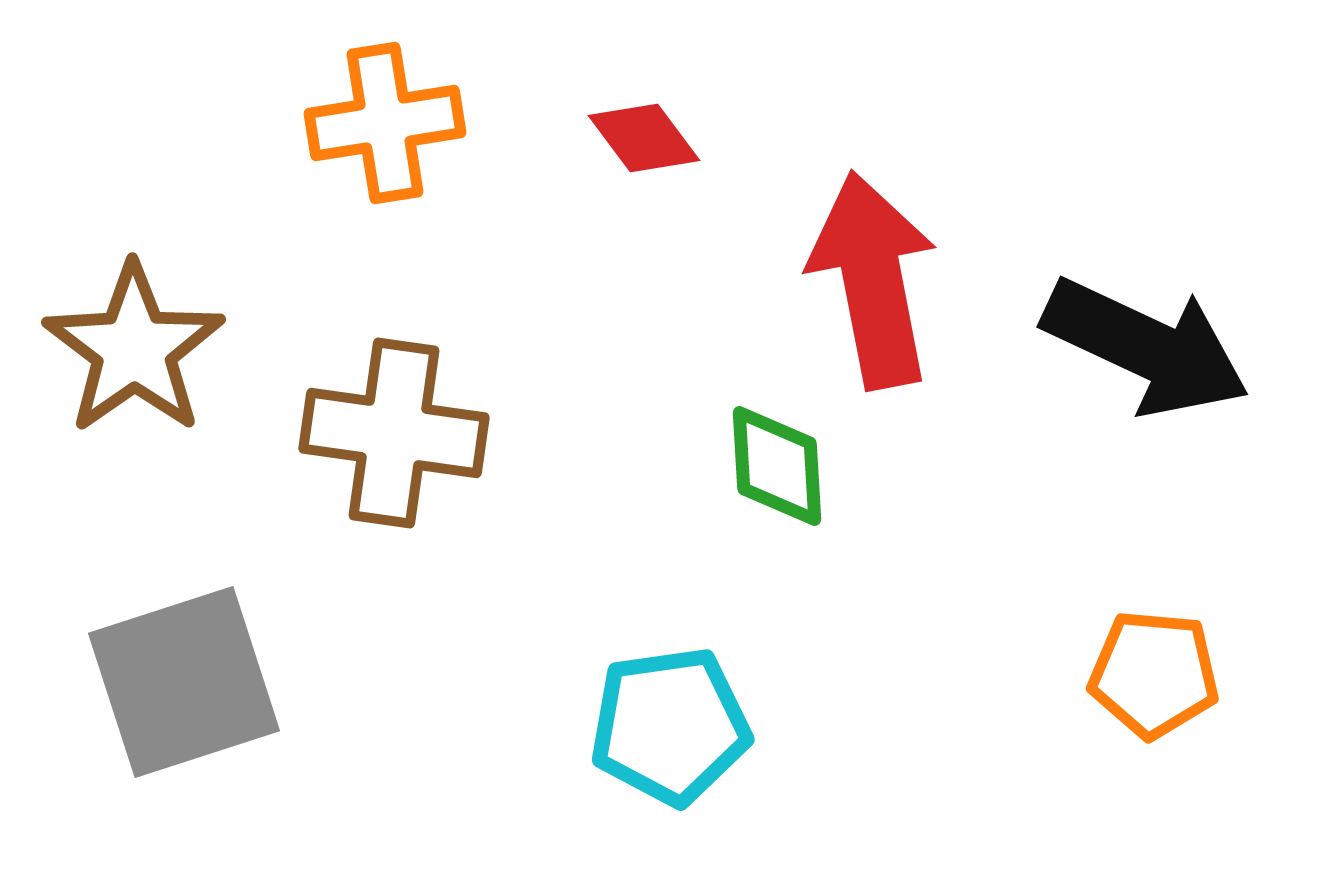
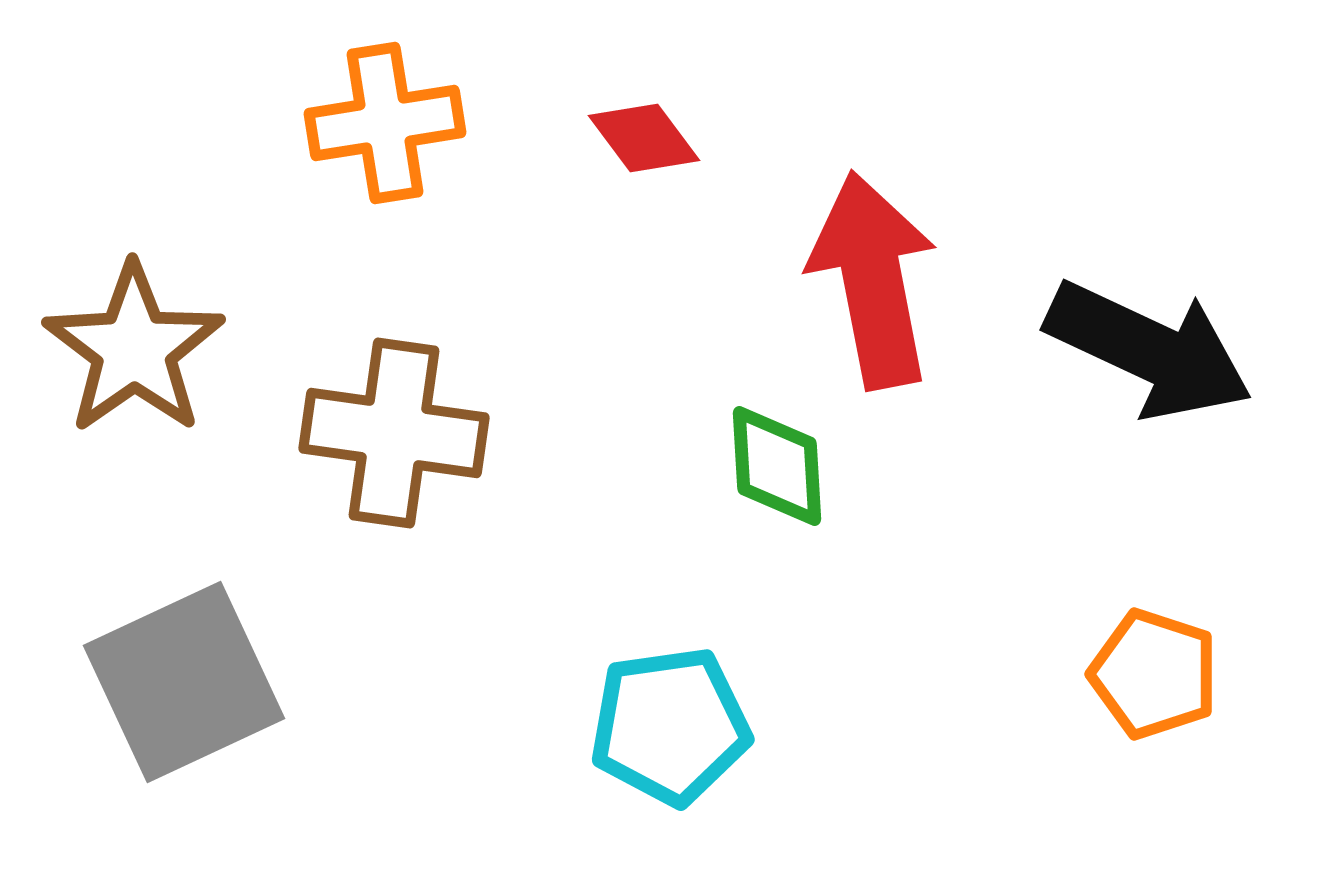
black arrow: moved 3 px right, 3 px down
orange pentagon: rotated 13 degrees clockwise
gray square: rotated 7 degrees counterclockwise
